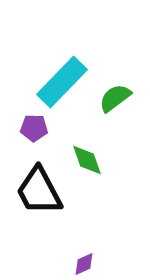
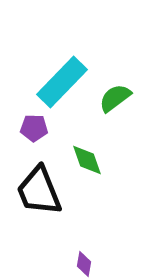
black trapezoid: rotated 6 degrees clockwise
purple diamond: rotated 55 degrees counterclockwise
